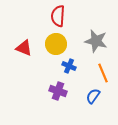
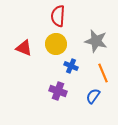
blue cross: moved 2 px right
